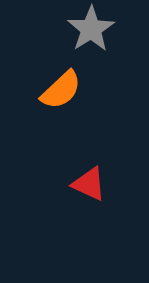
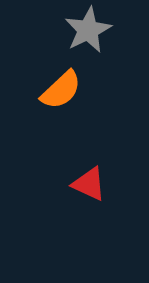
gray star: moved 3 px left, 1 px down; rotated 6 degrees clockwise
